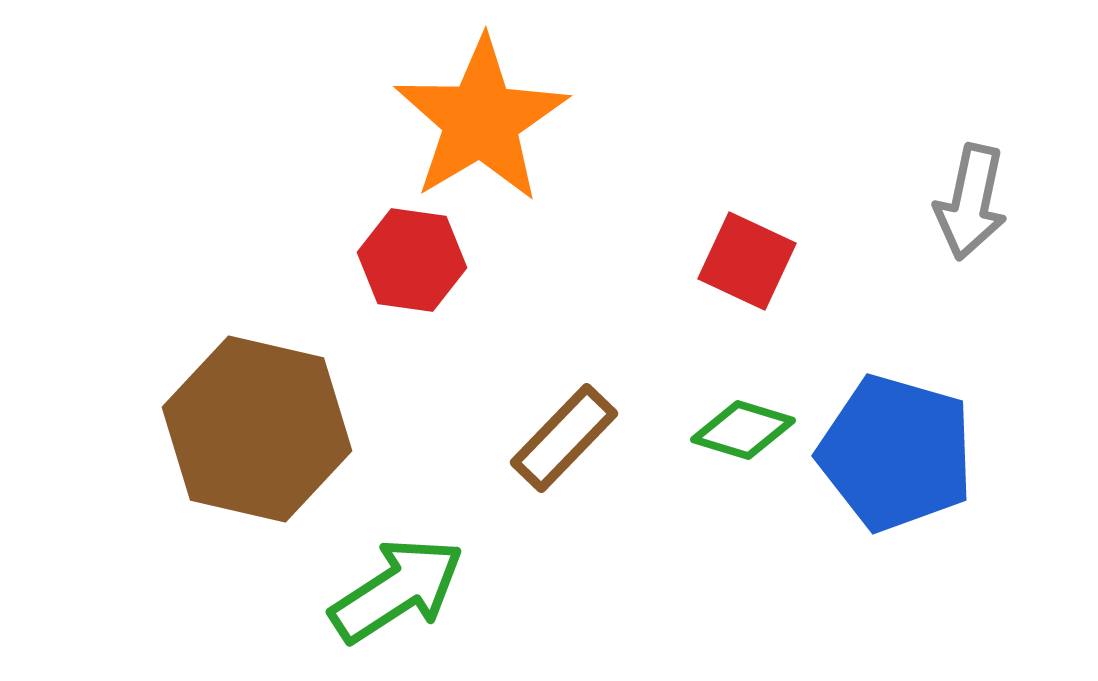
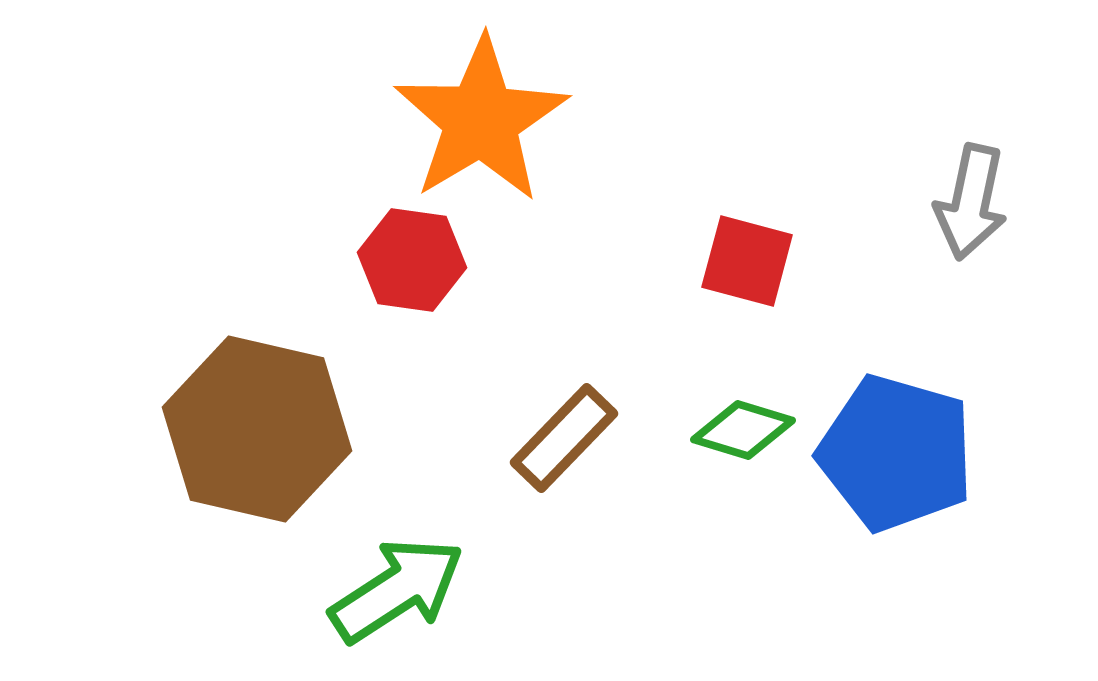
red square: rotated 10 degrees counterclockwise
